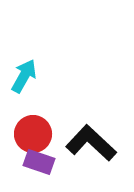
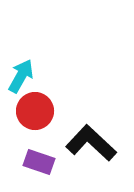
cyan arrow: moved 3 px left
red circle: moved 2 px right, 23 px up
